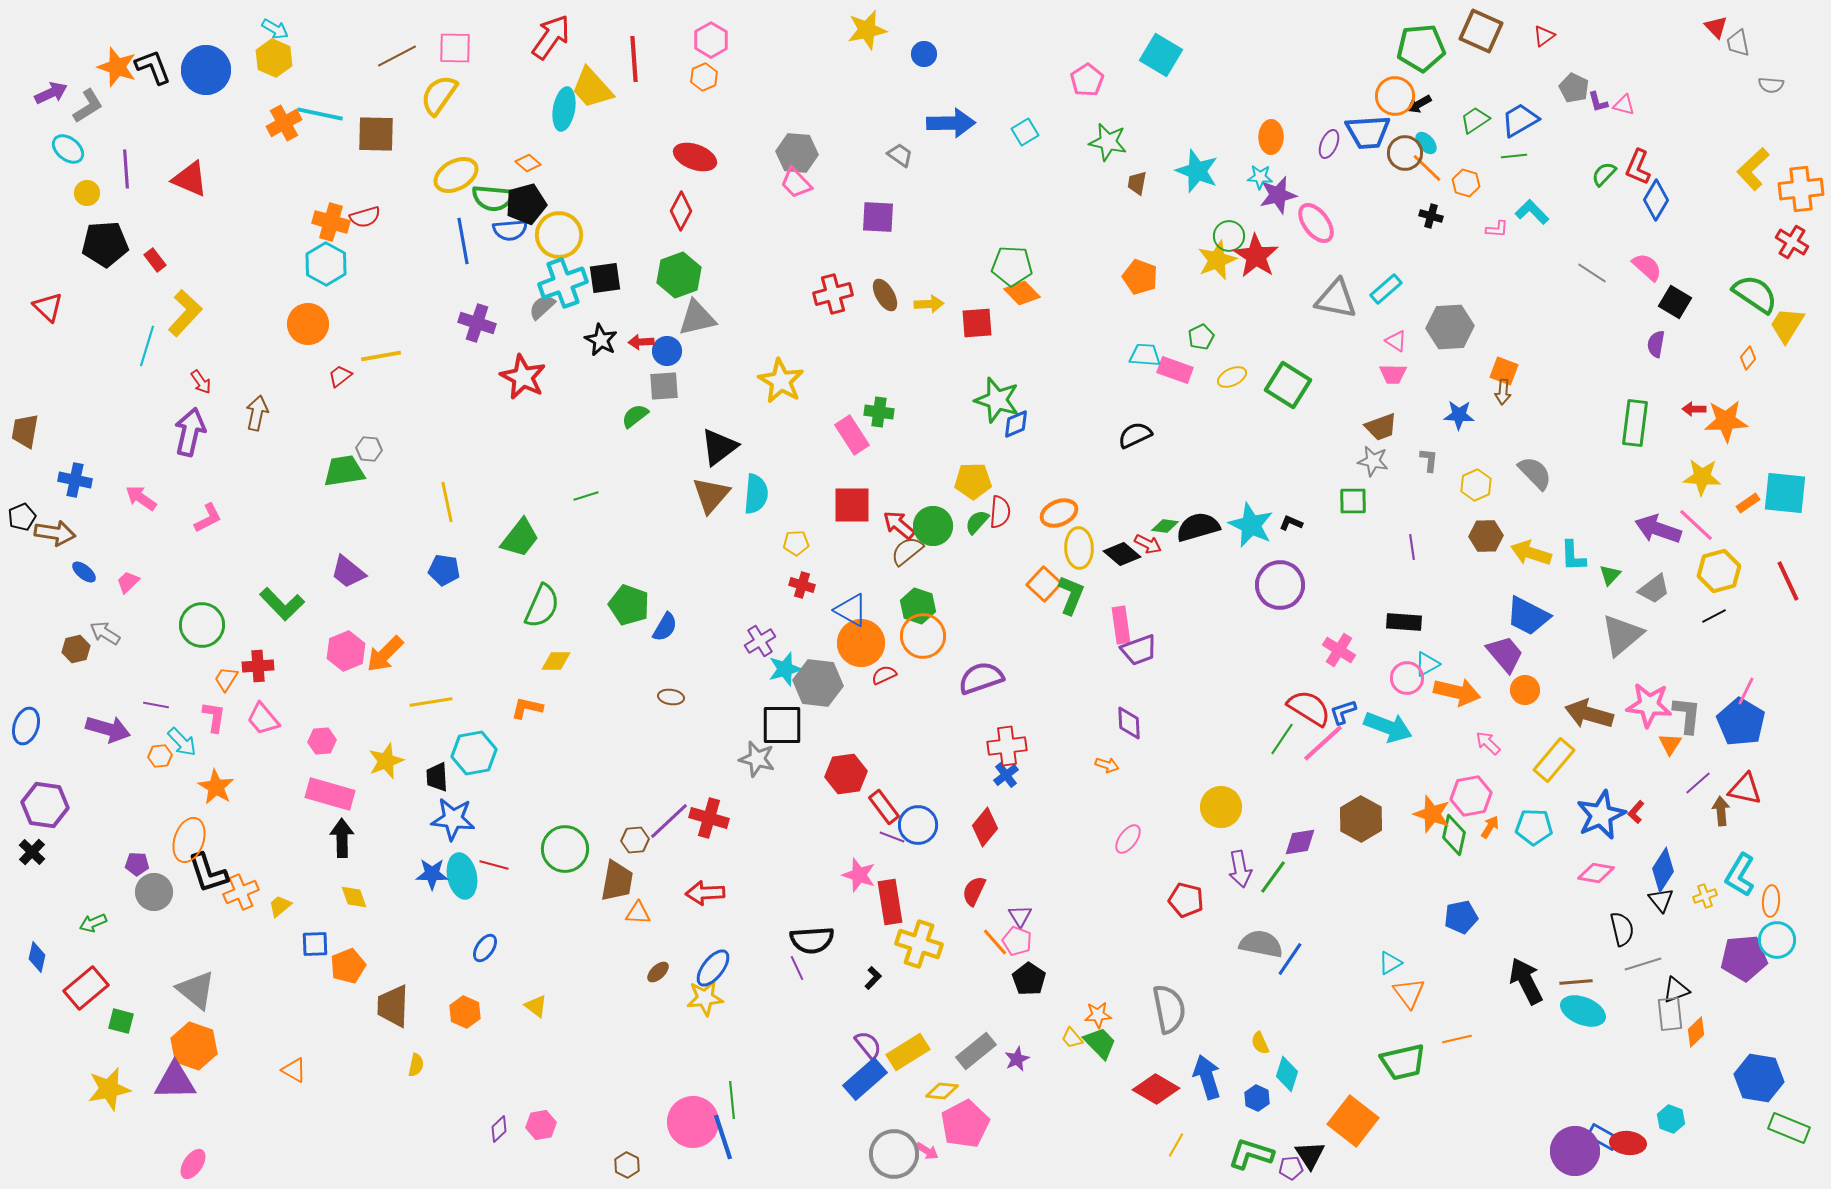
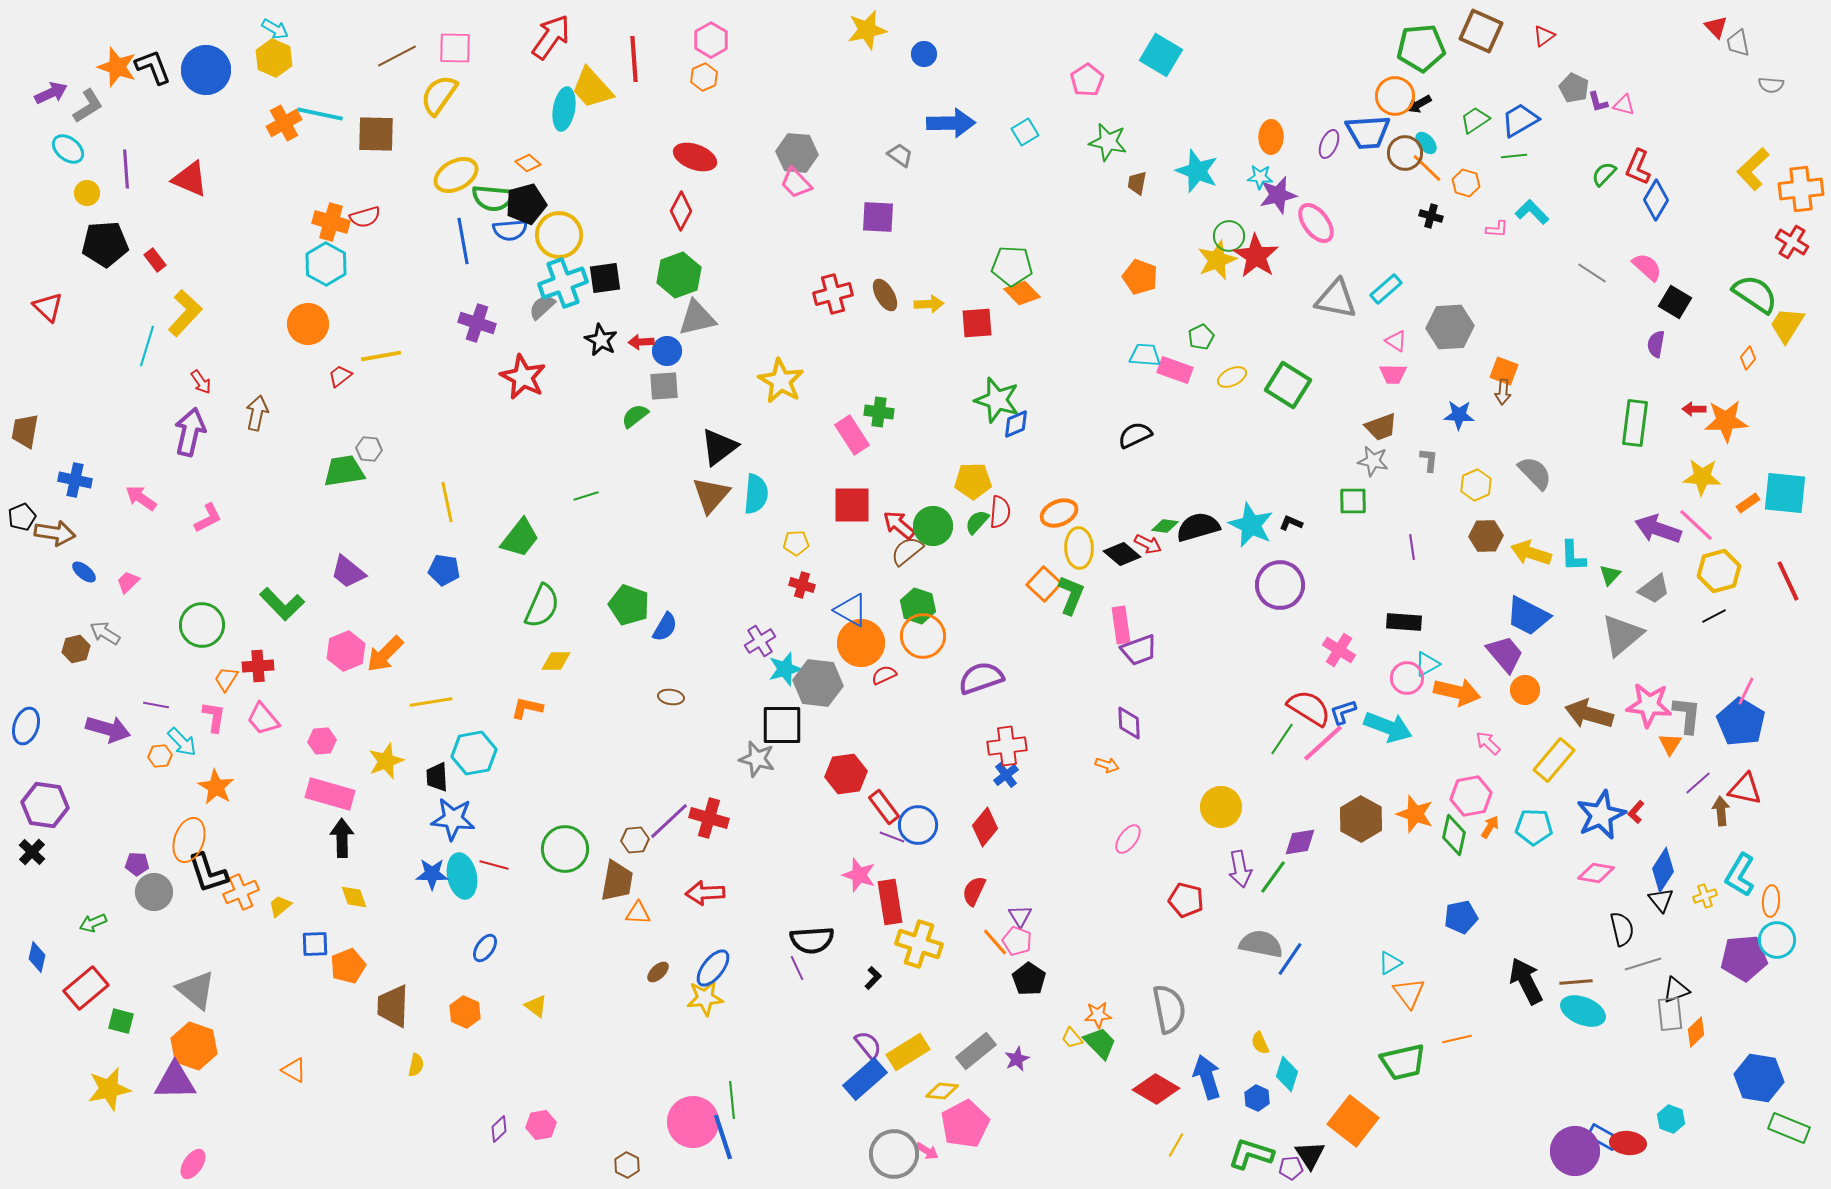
orange star at (1432, 814): moved 17 px left
